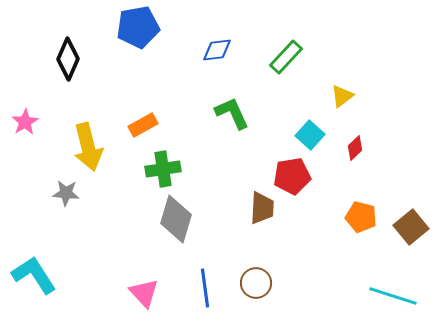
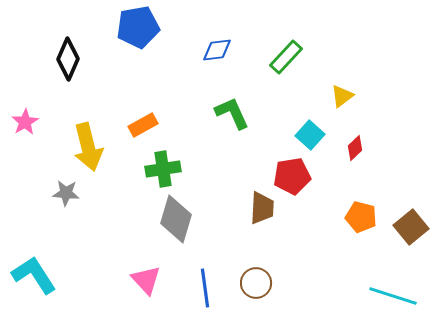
pink triangle: moved 2 px right, 13 px up
